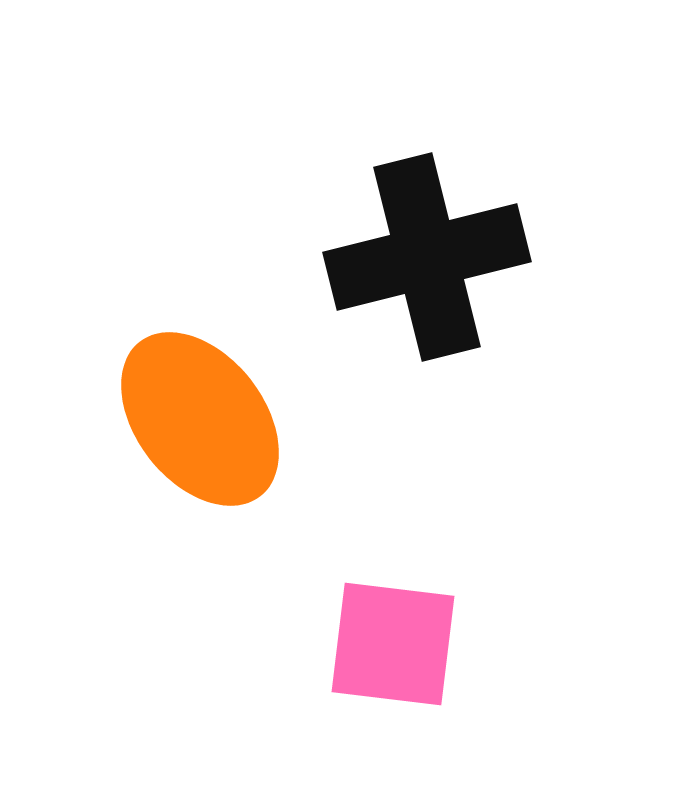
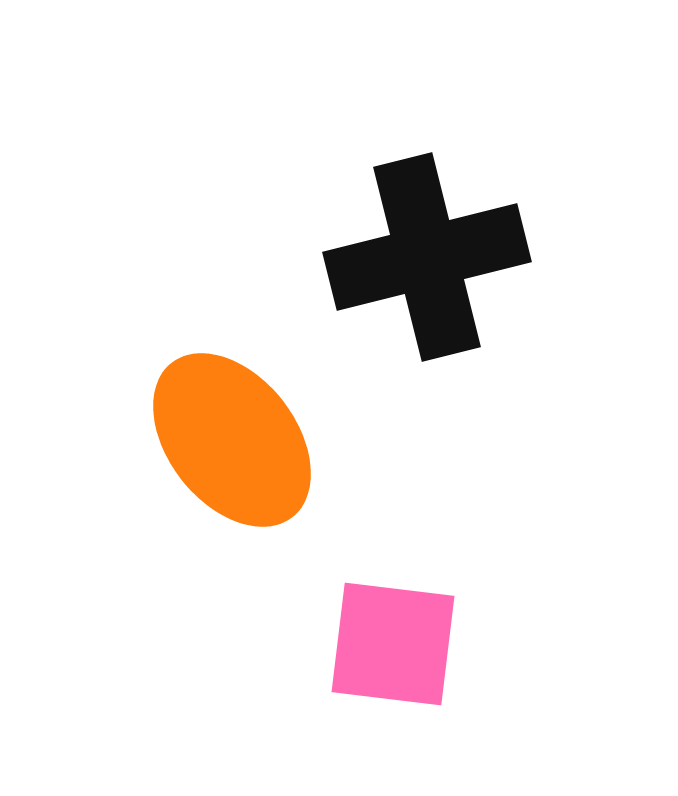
orange ellipse: moved 32 px right, 21 px down
